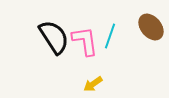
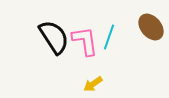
cyan line: moved 1 px left, 1 px down
